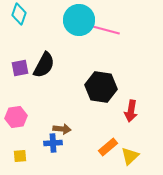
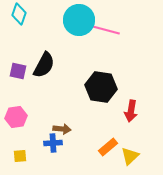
purple square: moved 2 px left, 3 px down; rotated 24 degrees clockwise
